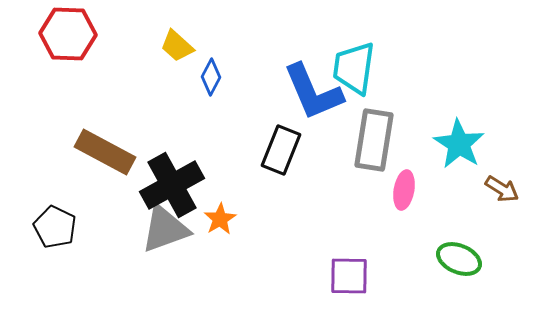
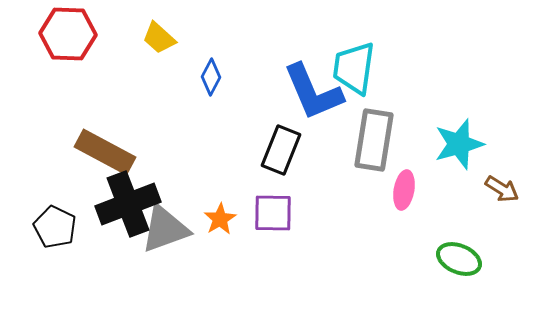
yellow trapezoid: moved 18 px left, 8 px up
cyan star: rotated 24 degrees clockwise
black cross: moved 44 px left, 19 px down; rotated 8 degrees clockwise
purple square: moved 76 px left, 63 px up
